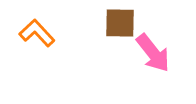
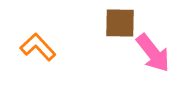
orange L-shape: moved 1 px right, 14 px down
